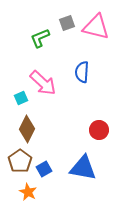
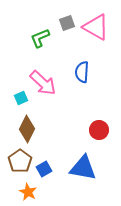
pink triangle: rotated 16 degrees clockwise
